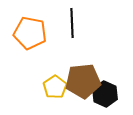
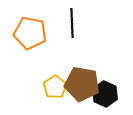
brown pentagon: moved 1 px left, 3 px down; rotated 16 degrees clockwise
